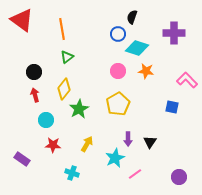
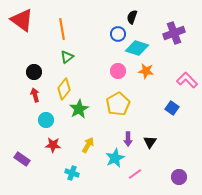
purple cross: rotated 20 degrees counterclockwise
blue square: moved 1 px down; rotated 24 degrees clockwise
yellow arrow: moved 1 px right, 1 px down
